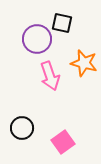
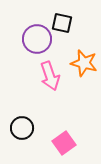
pink square: moved 1 px right, 1 px down
